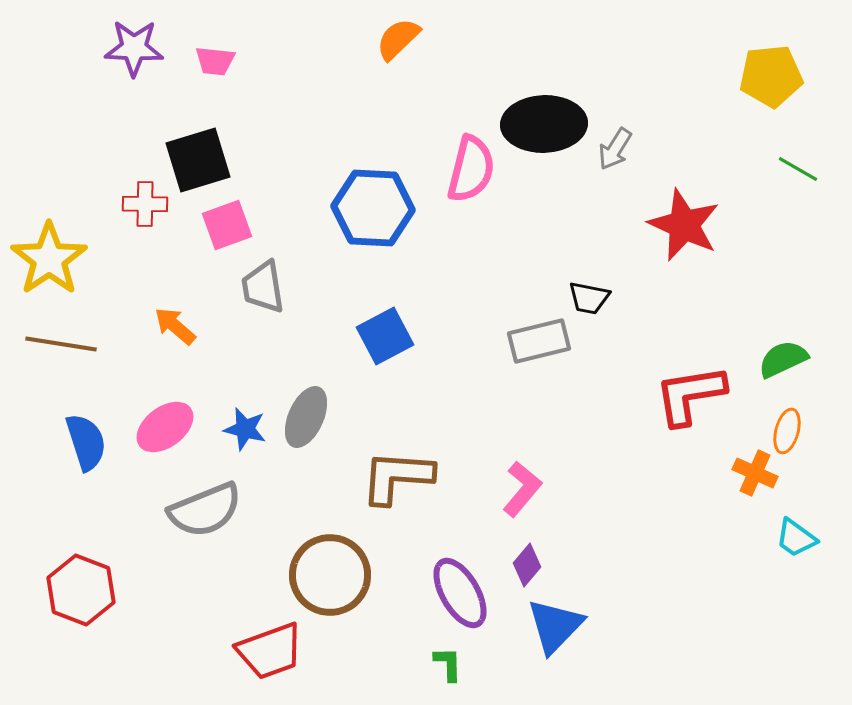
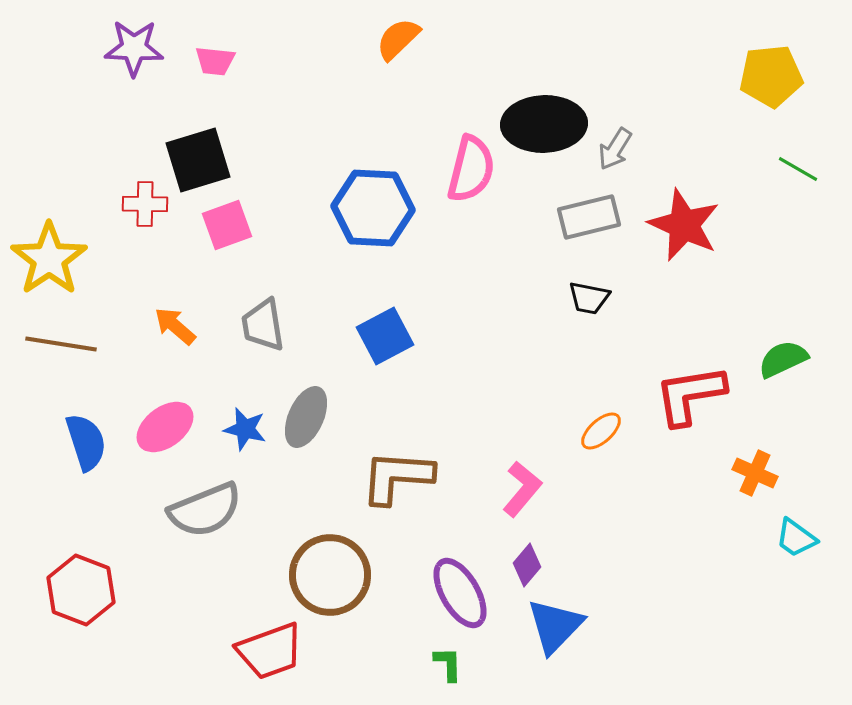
gray trapezoid: moved 38 px down
gray rectangle: moved 50 px right, 124 px up
orange ellipse: moved 186 px left; rotated 33 degrees clockwise
